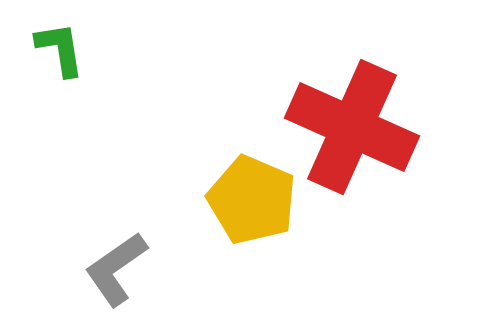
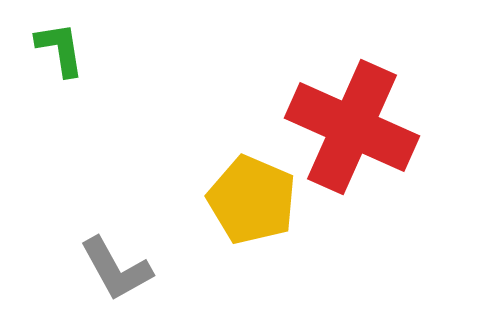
gray L-shape: rotated 84 degrees counterclockwise
